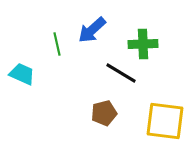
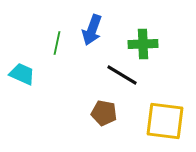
blue arrow: rotated 28 degrees counterclockwise
green line: moved 1 px up; rotated 25 degrees clockwise
black line: moved 1 px right, 2 px down
brown pentagon: rotated 25 degrees clockwise
